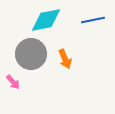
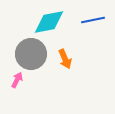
cyan diamond: moved 3 px right, 2 px down
pink arrow: moved 4 px right, 2 px up; rotated 112 degrees counterclockwise
